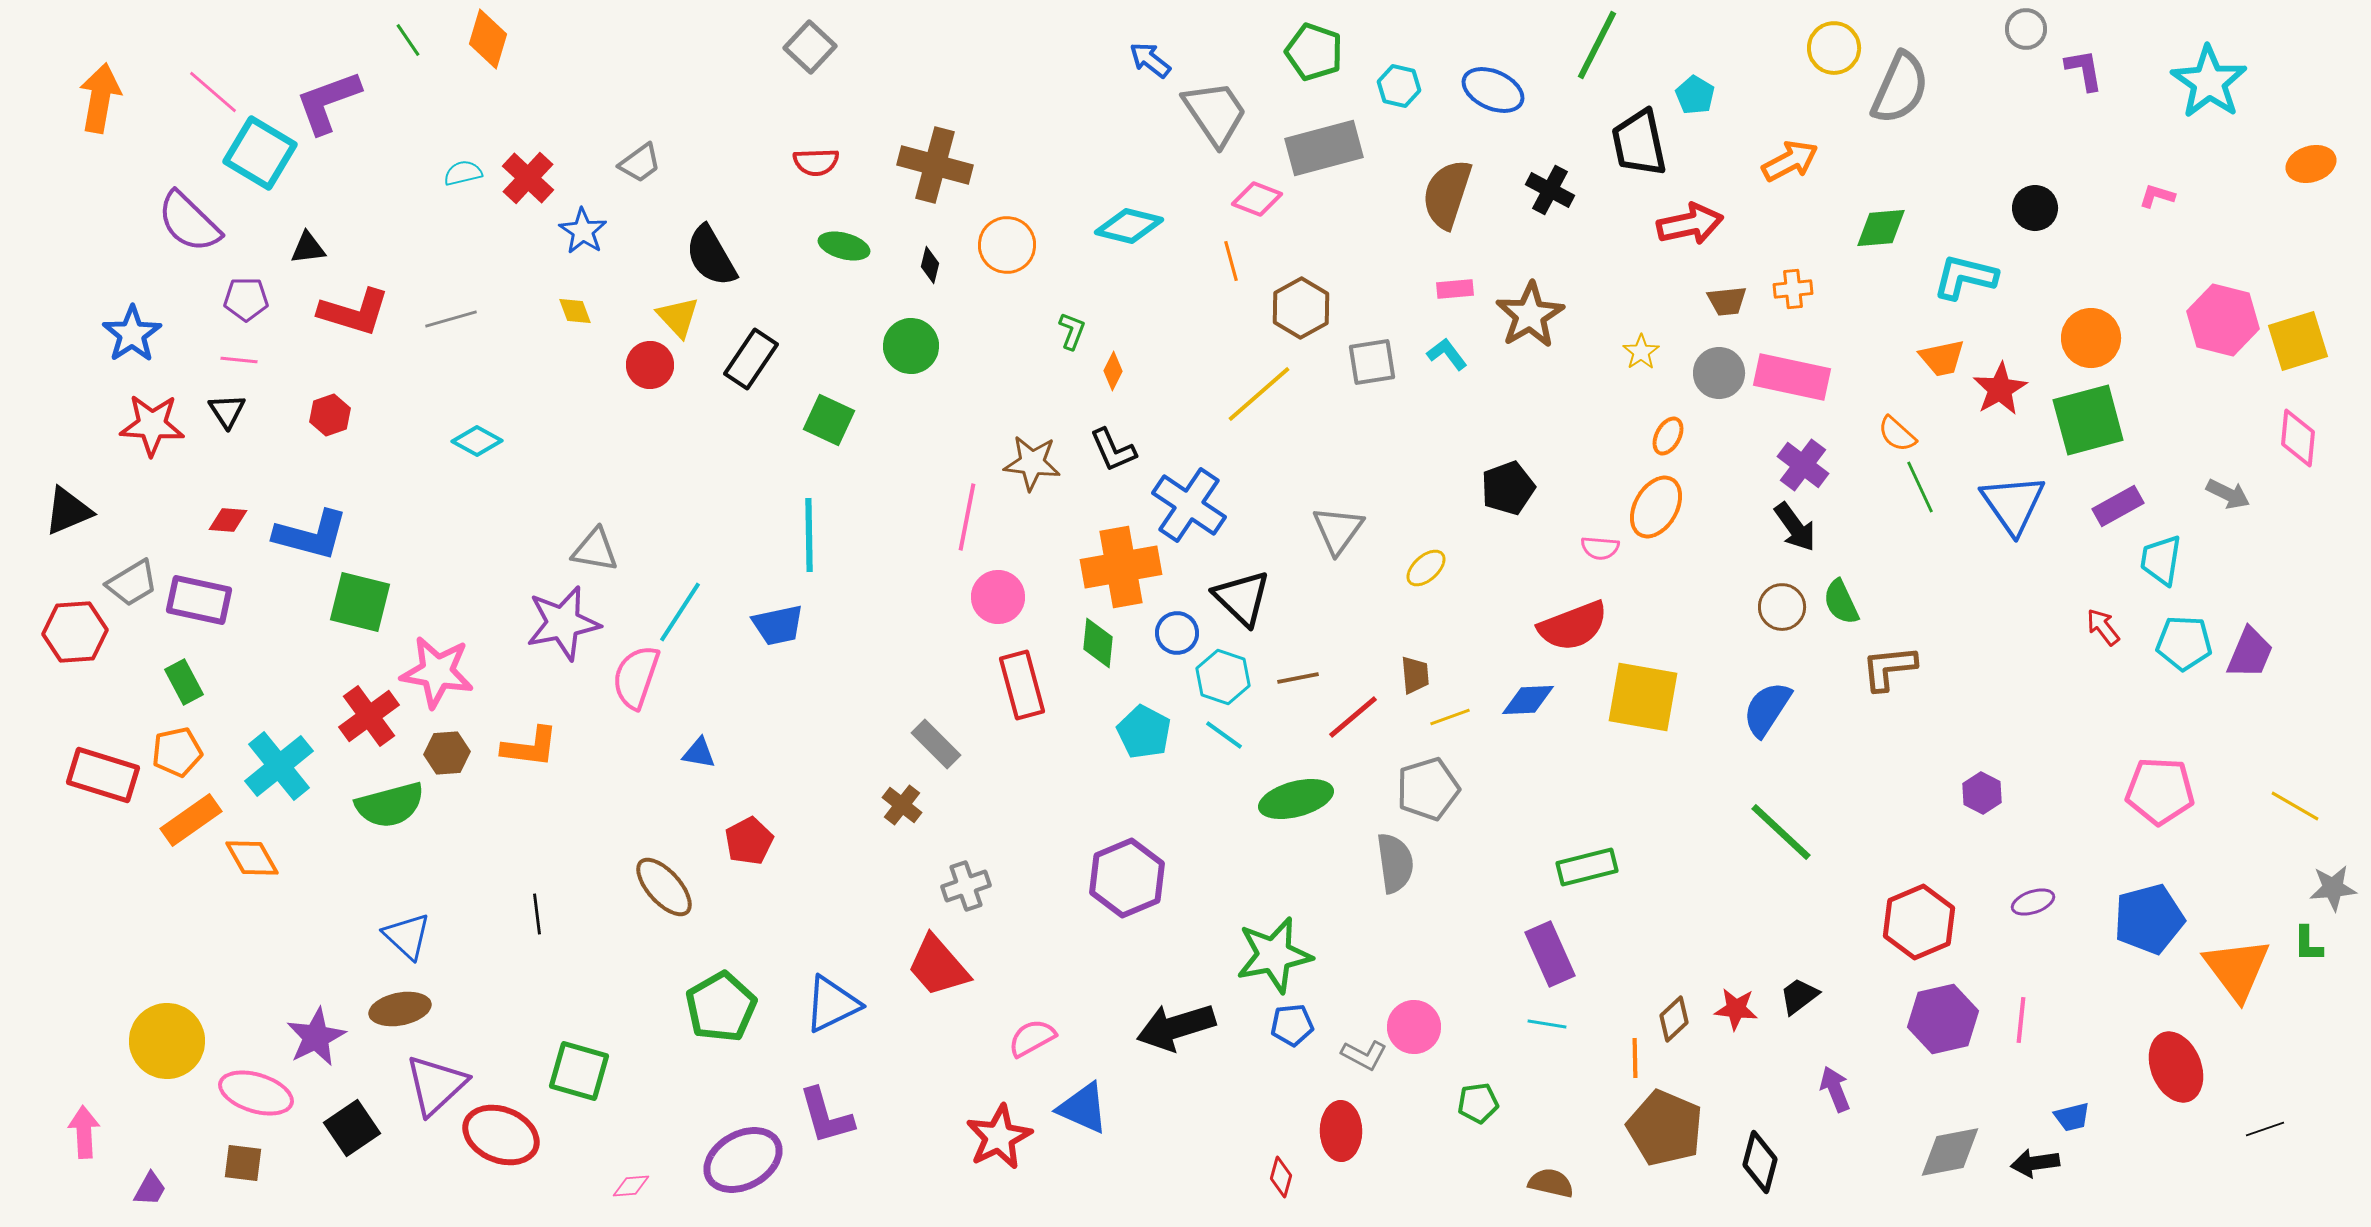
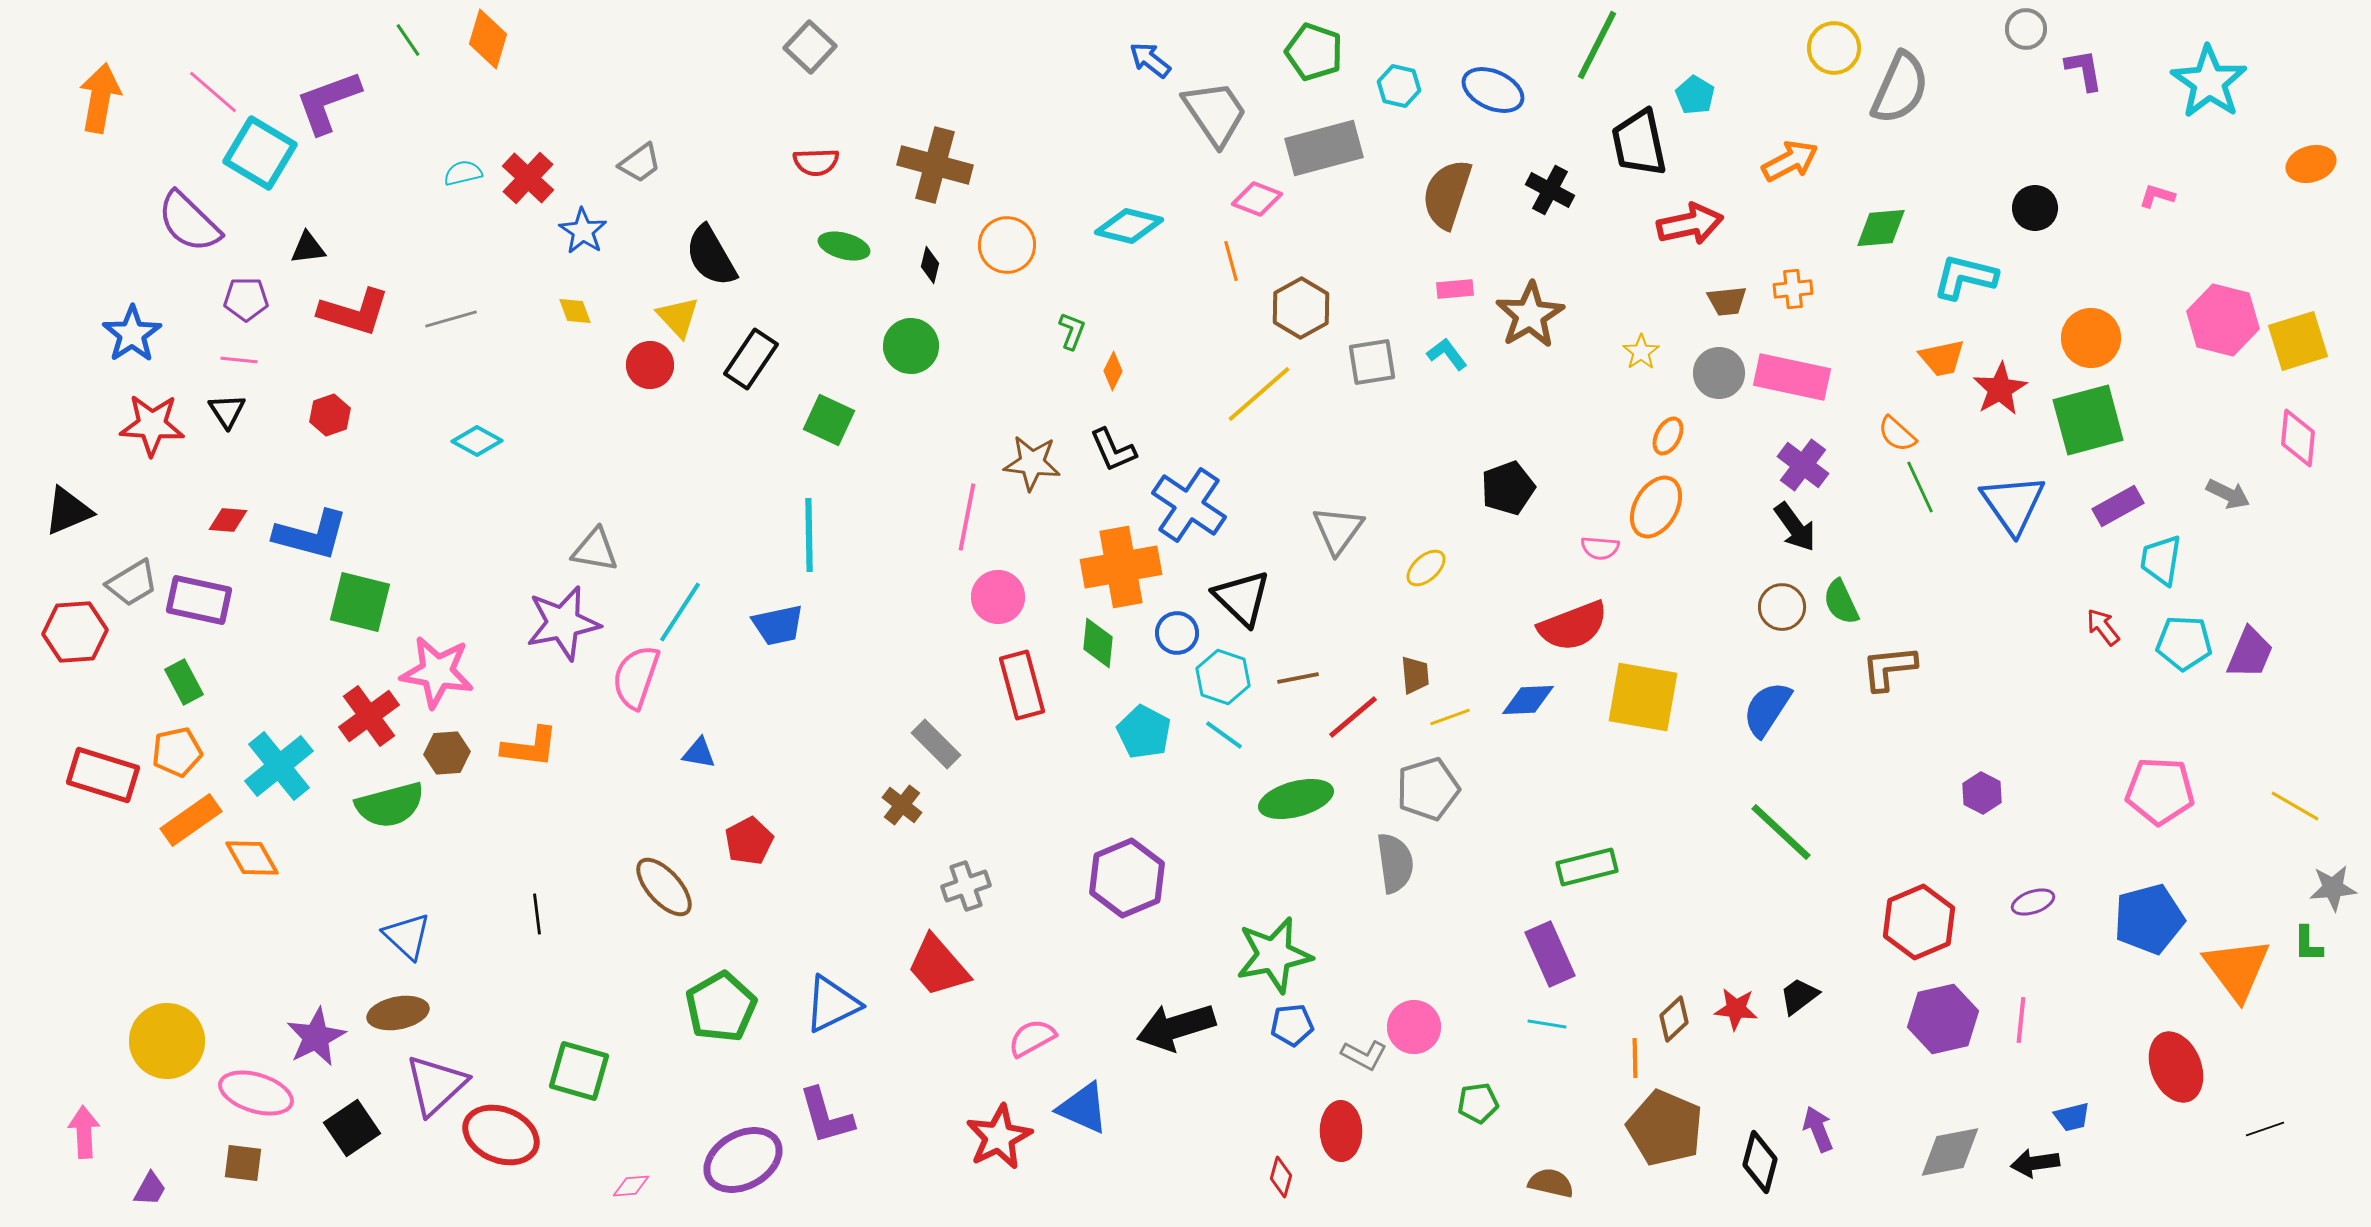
brown ellipse at (400, 1009): moved 2 px left, 4 px down
purple arrow at (1835, 1089): moved 17 px left, 40 px down
